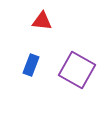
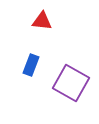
purple square: moved 6 px left, 13 px down
